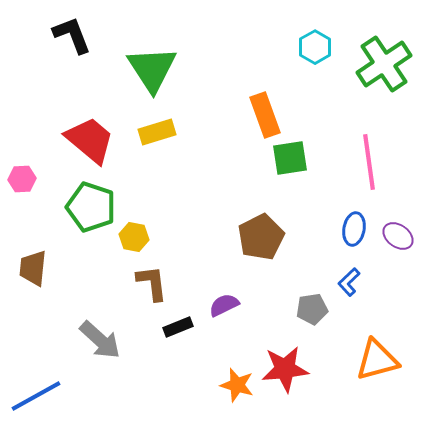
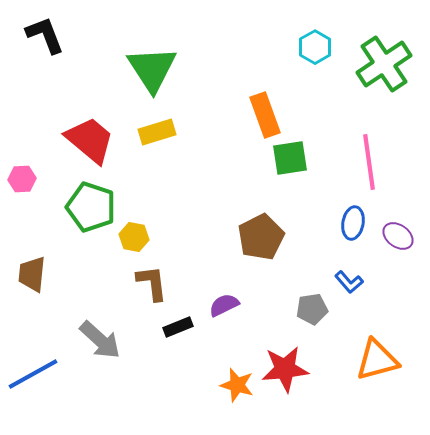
black L-shape: moved 27 px left
blue ellipse: moved 1 px left, 6 px up
brown trapezoid: moved 1 px left, 6 px down
blue L-shape: rotated 88 degrees counterclockwise
blue line: moved 3 px left, 22 px up
